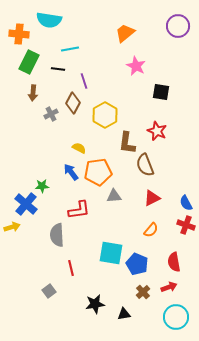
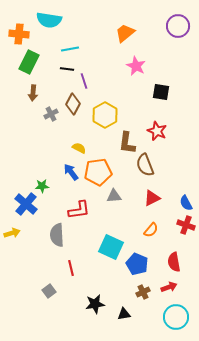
black line: moved 9 px right
brown diamond: moved 1 px down
yellow arrow: moved 6 px down
cyan square: moved 6 px up; rotated 15 degrees clockwise
brown cross: rotated 16 degrees clockwise
